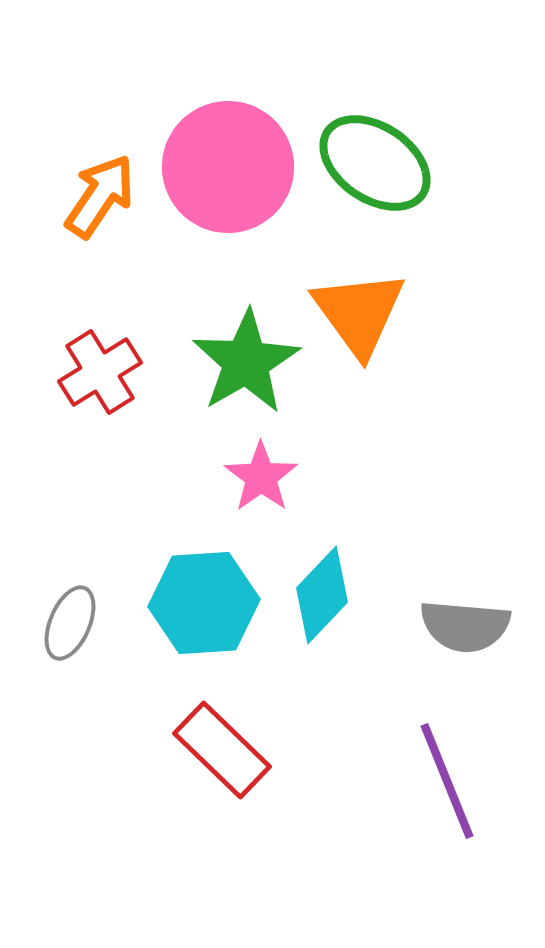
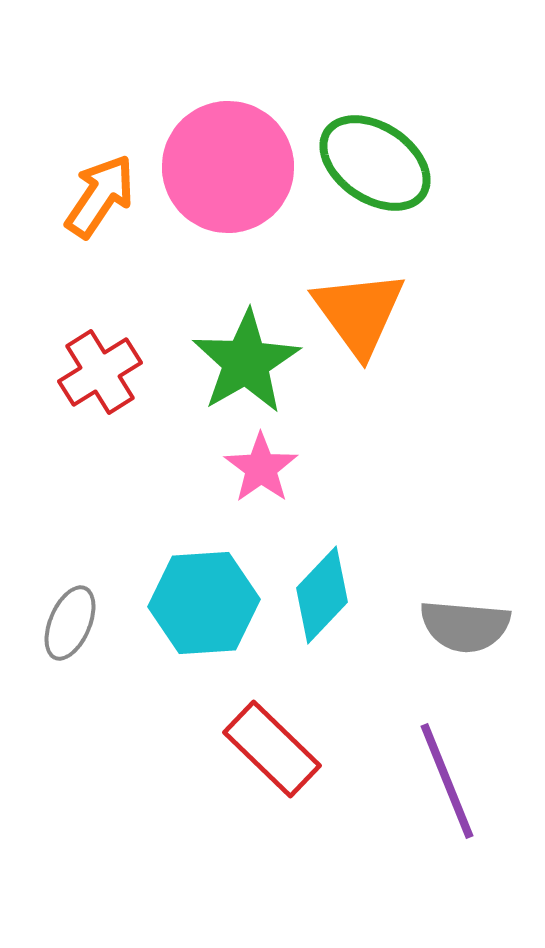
pink star: moved 9 px up
red rectangle: moved 50 px right, 1 px up
